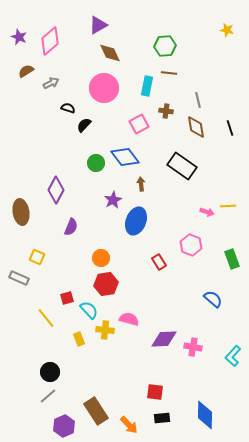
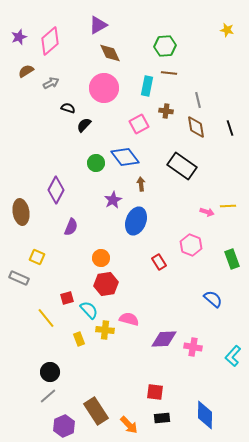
purple star at (19, 37): rotated 28 degrees clockwise
